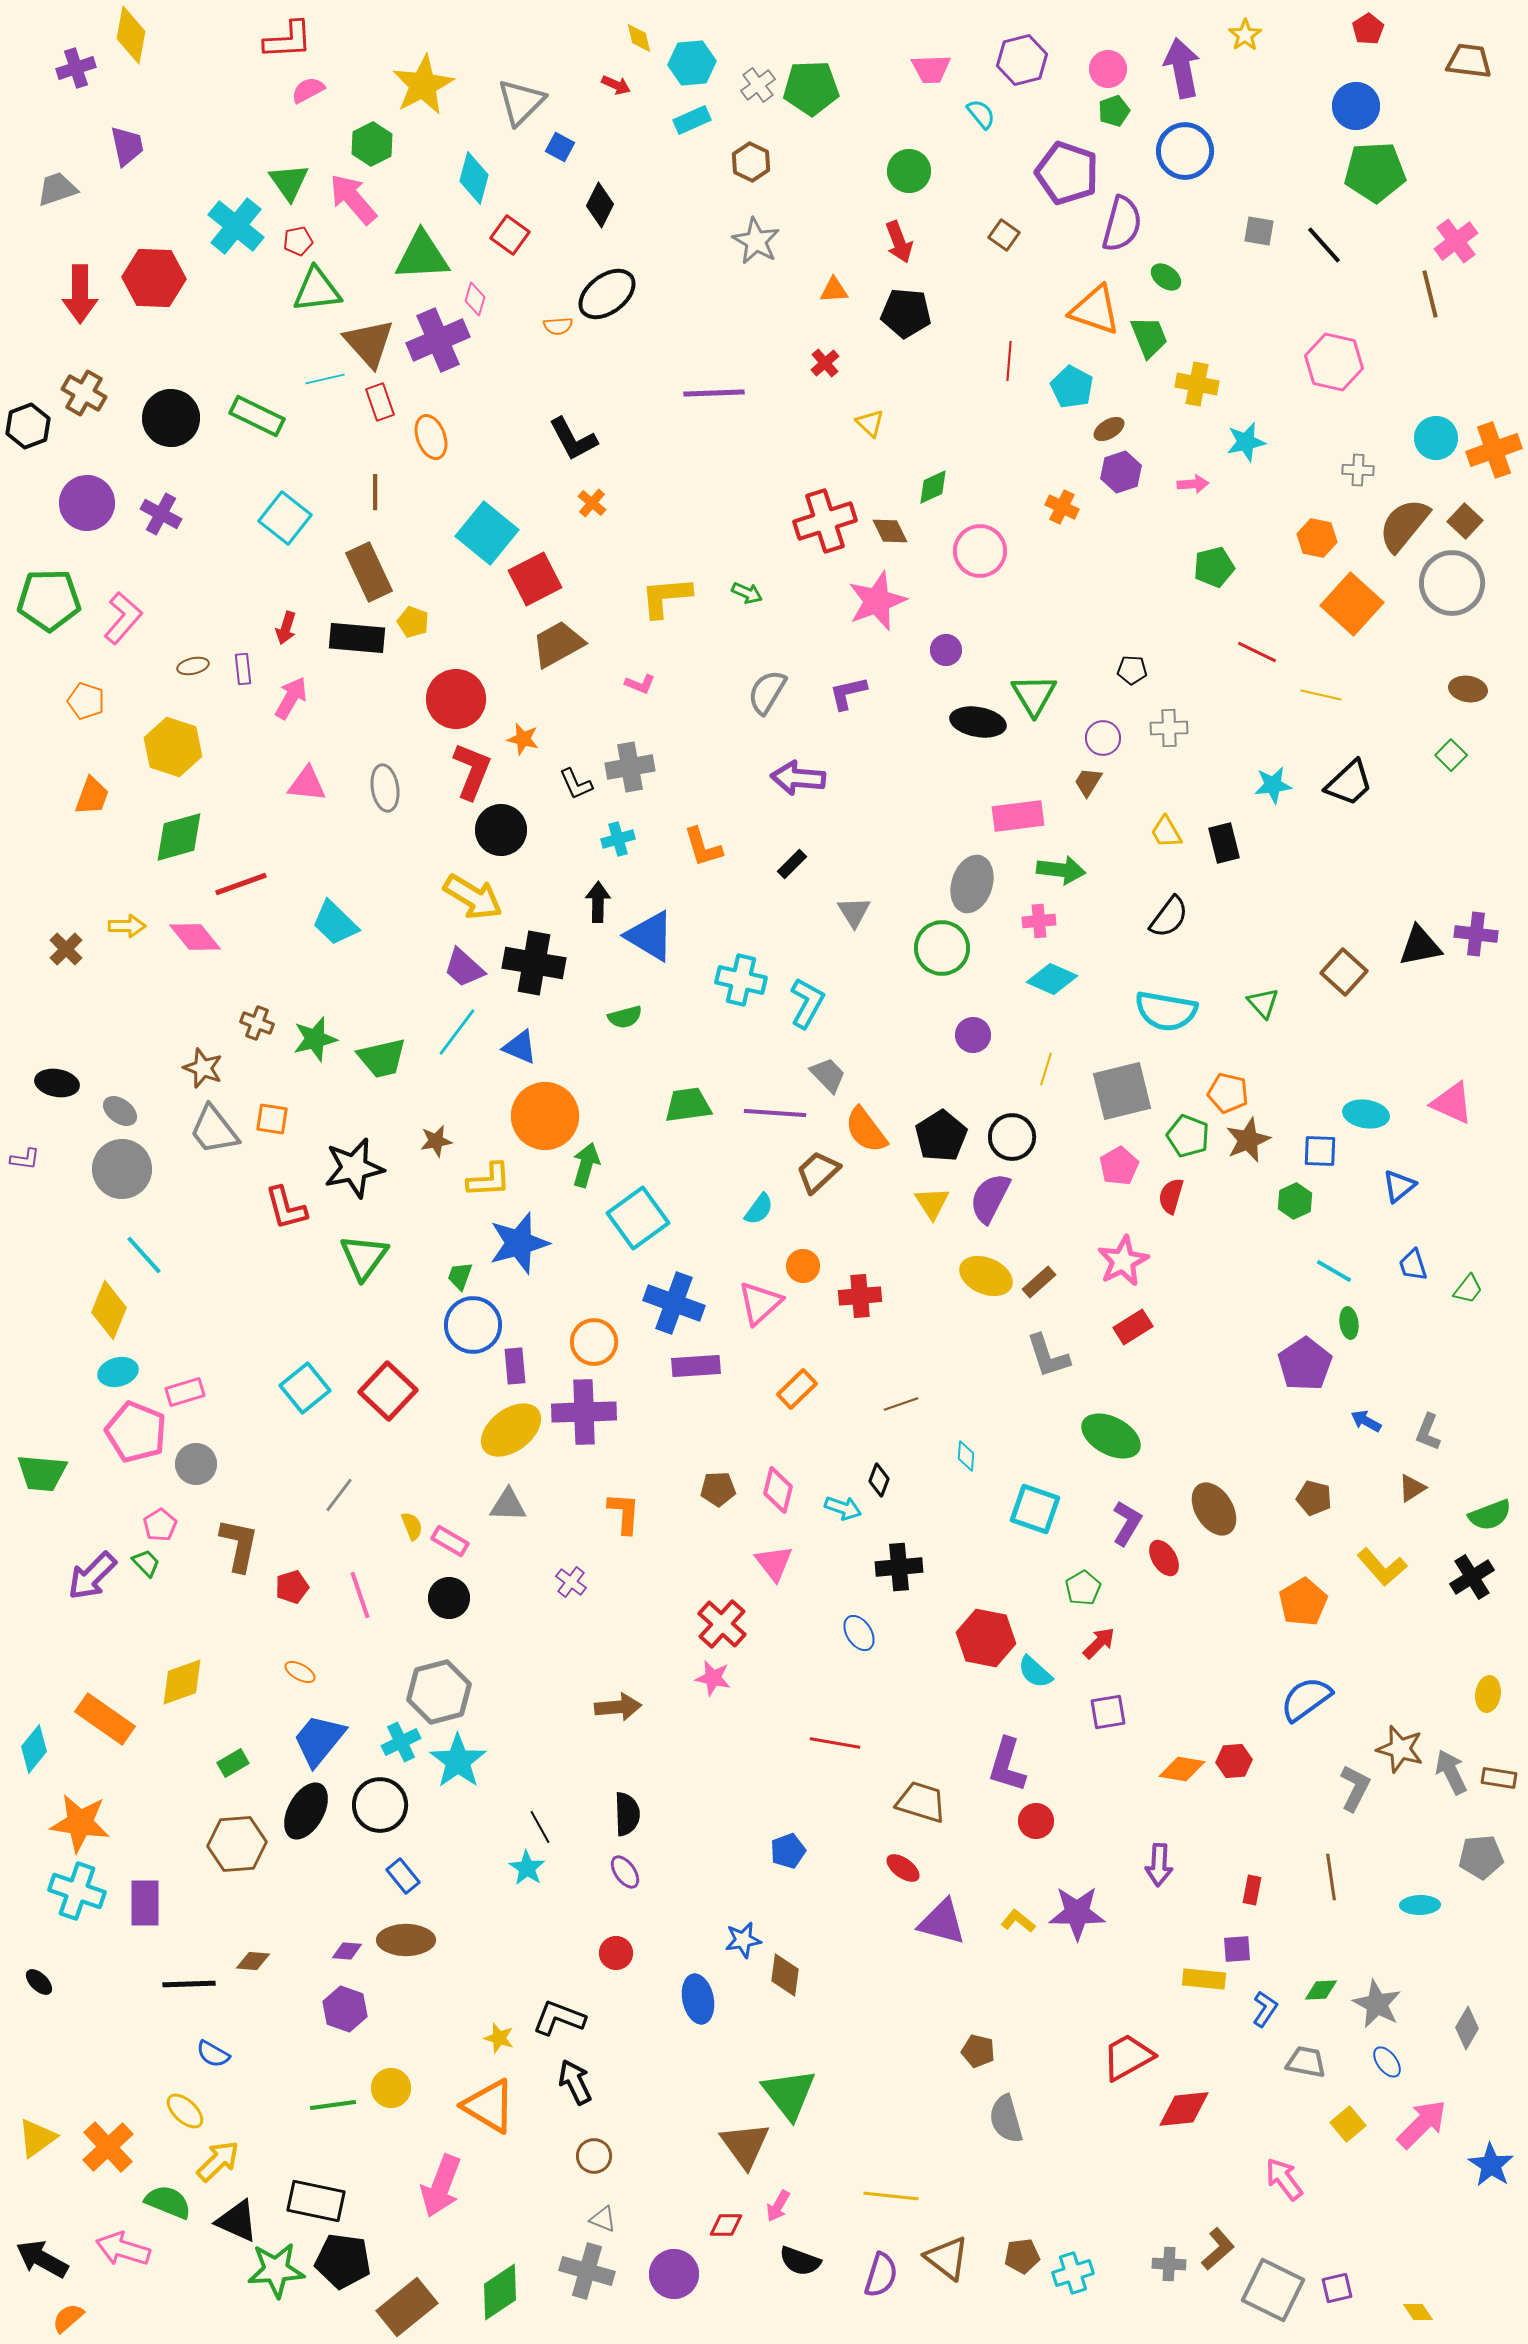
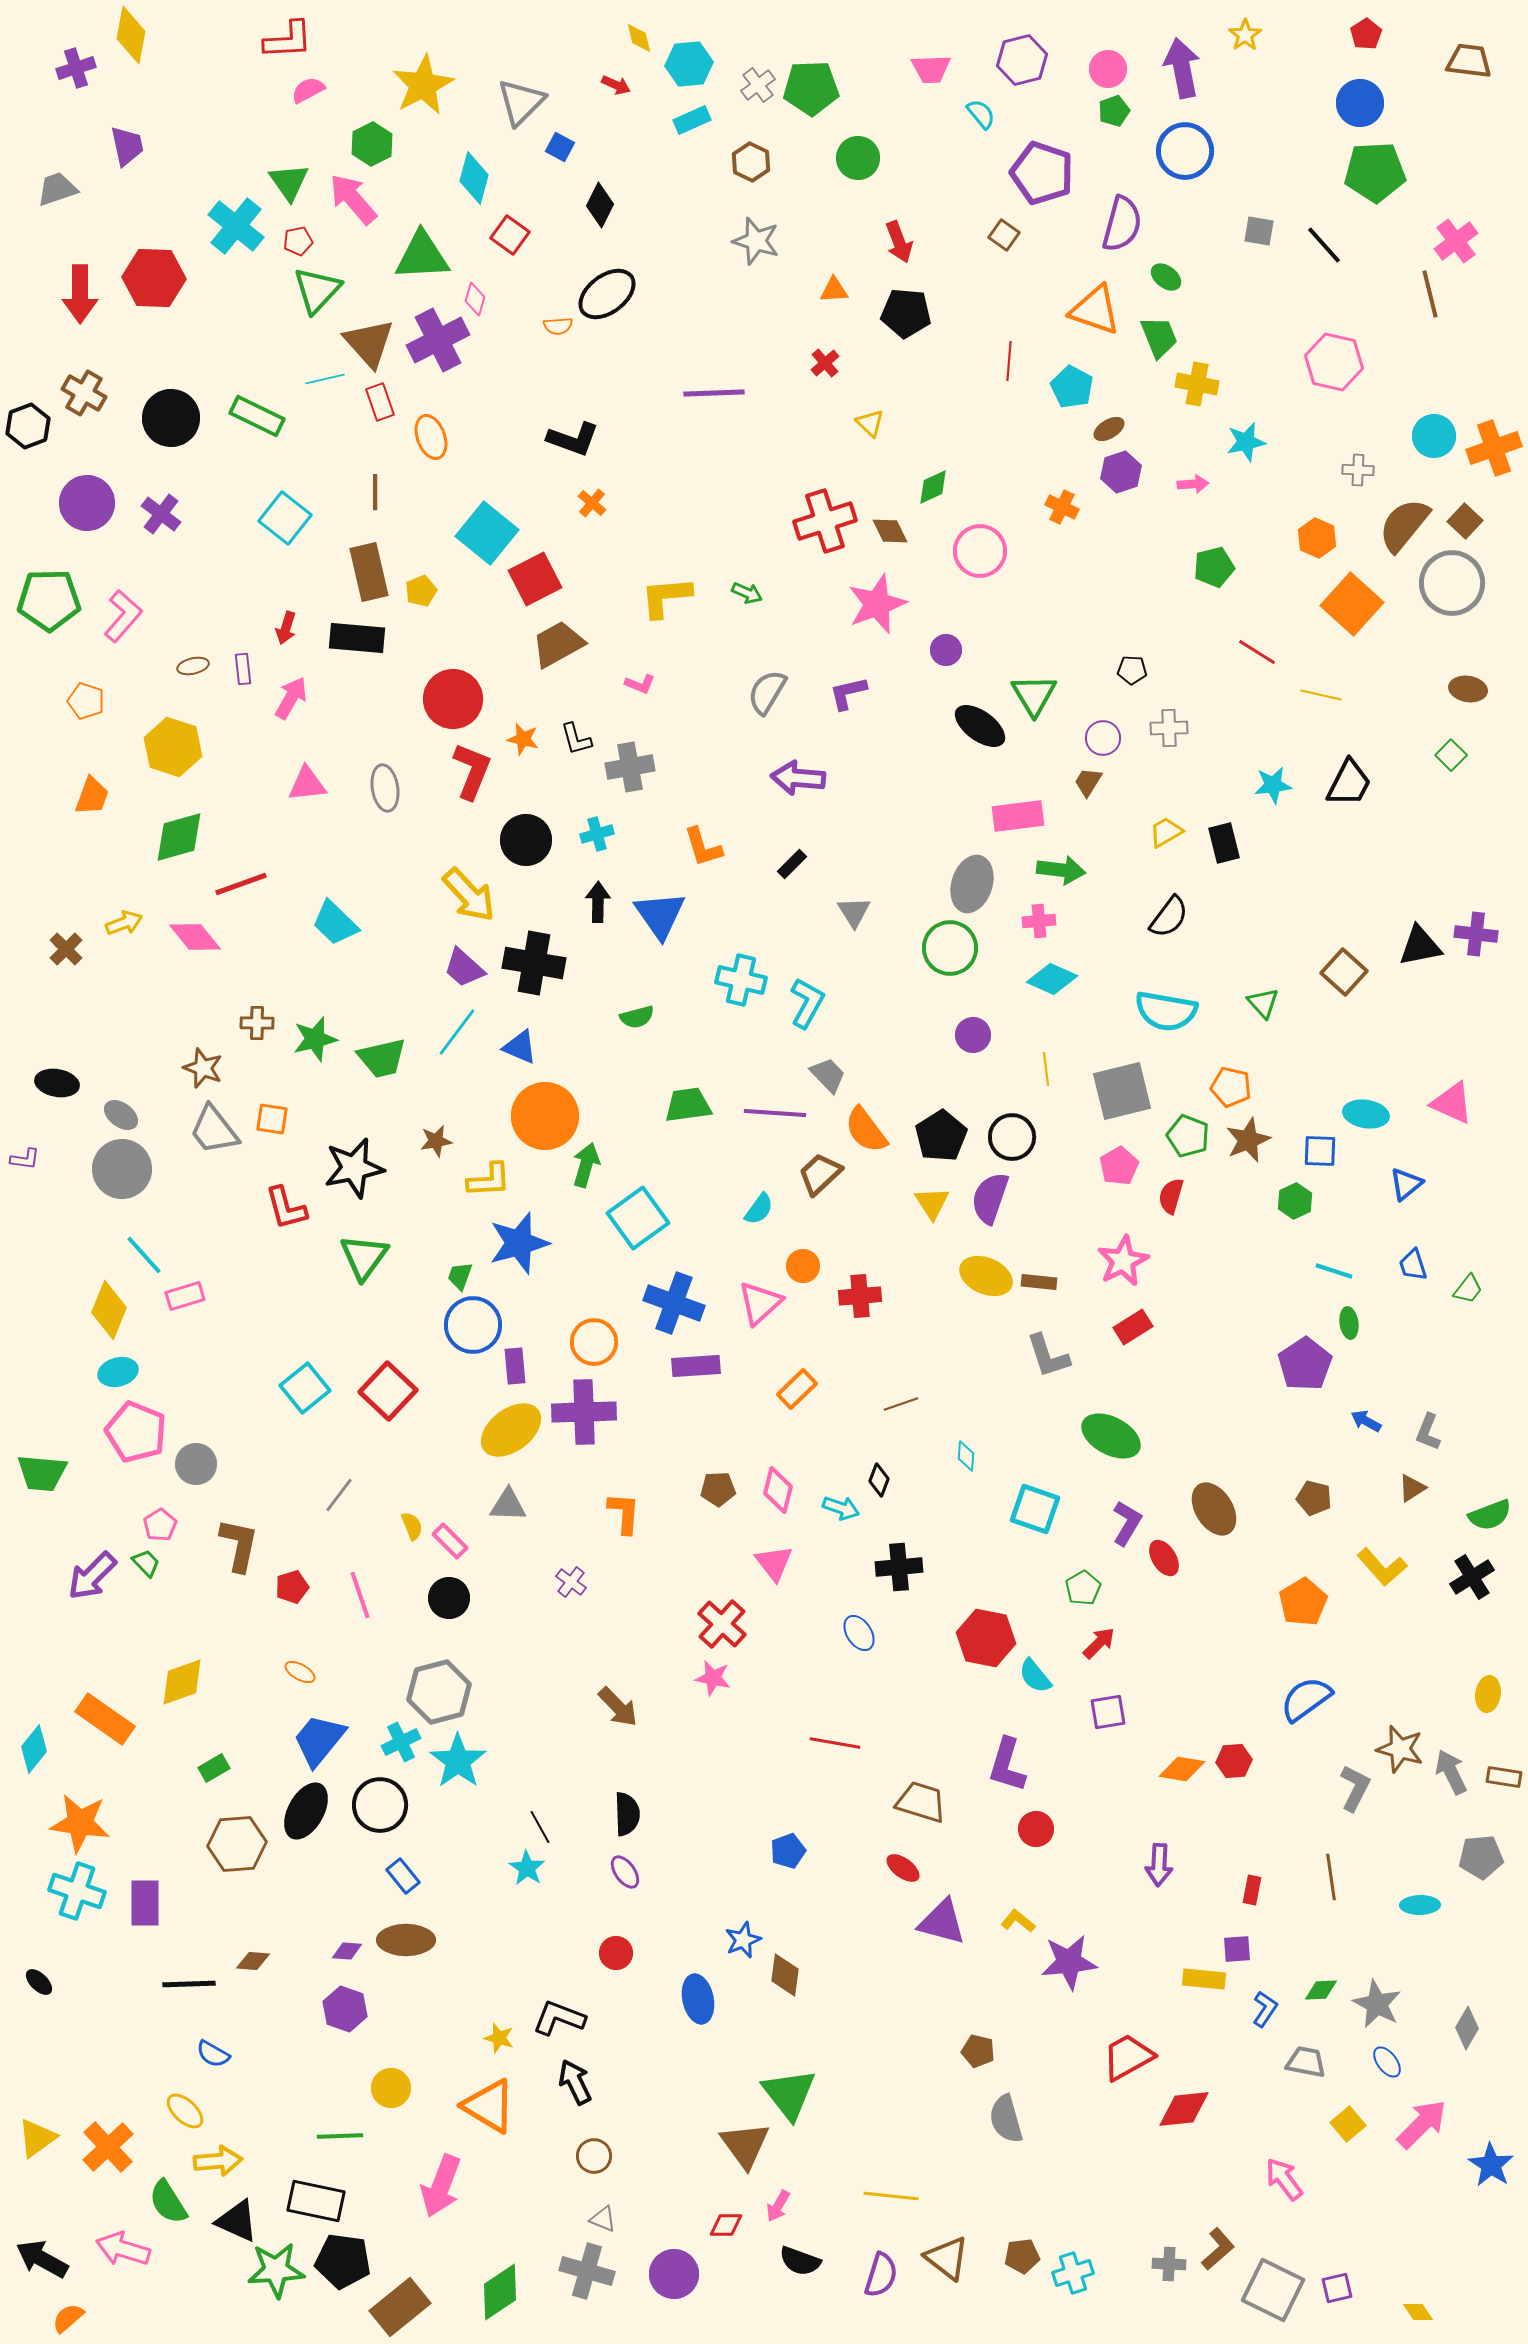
red pentagon at (1368, 29): moved 2 px left, 5 px down
cyan hexagon at (692, 63): moved 3 px left, 1 px down
blue circle at (1356, 106): moved 4 px right, 3 px up
green circle at (909, 171): moved 51 px left, 13 px up
purple pentagon at (1067, 173): moved 25 px left
gray star at (756, 241): rotated 12 degrees counterclockwise
green triangle at (317, 290): rotated 40 degrees counterclockwise
green trapezoid at (1149, 337): moved 10 px right
purple cross at (438, 340): rotated 4 degrees counterclockwise
cyan circle at (1436, 438): moved 2 px left, 2 px up
black L-shape at (573, 439): rotated 42 degrees counterclockwise
orange cross at (1494, 450): moved 2 px up
purple cross at (161, 514): rotated 9 degrees clockwise
orange hexagon at (1317, 538): rotated 12 degrees clockwise
brown rectangle at (369, 572): rotated 12 degrees clockwise
pink star at (877, 601): moved 3 px down
pink L-shape at (123, 618): moved 2 px up
yellow pentagon at (413, 622): moved 8 px right, 31 px up; rotated 28 degrees clockwise
red line at (1257, 652): rotated 6 degrees clockwise
red circle at (456, 699): moved 3 px left
black ellipse at (978, 722): moved 2 px right, 4 px down; rotated 26 degrees clockwise
black trapezoid at (1349, 783): rotated 20 degrees counterclockwise
pink triangle at (307, 784): rotated 12 degrees counterclockwise
black L-shape at (576, 784): moved 45 px up; rotated 9 degrees clockwise
black circle at (501, 830): moved 25 px right, 10 px down
yellow trapezoid at (1166, 832): rotated 90 degrees clockwise
cyan cross at (618, 839): moved 21 px left, 5 px up
yellow arrow at (473, 897): moved 4 px left, 2 px up; rotated 16 degrees clockwise
yellow arrow at (127, 926): moved 3 px left, 3 px up; rotated 21 degrees counterclockwise
blue triangle at (650, 936): moved 10 px right, 21 px up; rotated 24 degrees clockwise
green circle at (942, 948): moved 8 px right
green semicircle at (625, 1017): moved 12 px right
brown cross at (257, 1023): rotated 20 degrees counterclockwise
yellow line at (1046, 1069): rotated 24 degrees counterclockwise
orange pentagon at (1228, 1093): moved 3 px right, 6 px up
gray ellipse at (120, 1111): moved 1 px right, 4 px down
brown trapezoid at (818, 1172): moved 2 px right, 2 px down
blue triangle at (1399, 1186): moved 7 px right, 2 px up
purple semicircle at (990, 1198): rotated 8 degrees counterclockwise
cyan line at (1334, 1271): rotated 12 degrees counterclockwise
brown rectangle at (1039, 1282): rotated 48 degrees clockwise
pink rectangle at (185, 1392): moved 96 px up
cyan arrow at (843, 1508): moved 2 px left
pink rectangle at (450, 1541): rotated 15 degrees clockwise
cyan semicircle at (1035, 1672): moved 4 px down; rotated 9 degrees clockwise
brown arrow at (618, 1707): rotated 51 degrees clockwise
green rectangle at (233, 1763): moved 19 px left, 5 px down
brown rectangle at (1499, 1778): moved 5 px right, 1 px up
red circle at (1036, 1821): moved 8 px down
purple star at (1077, 1913): moved 8 px left, 49 px down; rotated 6 degrees counterclockwise
blue star at (743, 1940): rotated 12 degrees counterclockwise
green line at (333, 2105): moved 7 px right, 31 px down; rotated 6 degrees clockwise
yellow arrow at (218, 2161): rotated 39 degrees clockwise
green semicircle at (168, 2202): rotated 144 degrees counterclockwise
brown rectangle at (407, 2307): moved 7 px left
